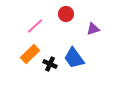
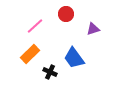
black cross: moved 8 px down
